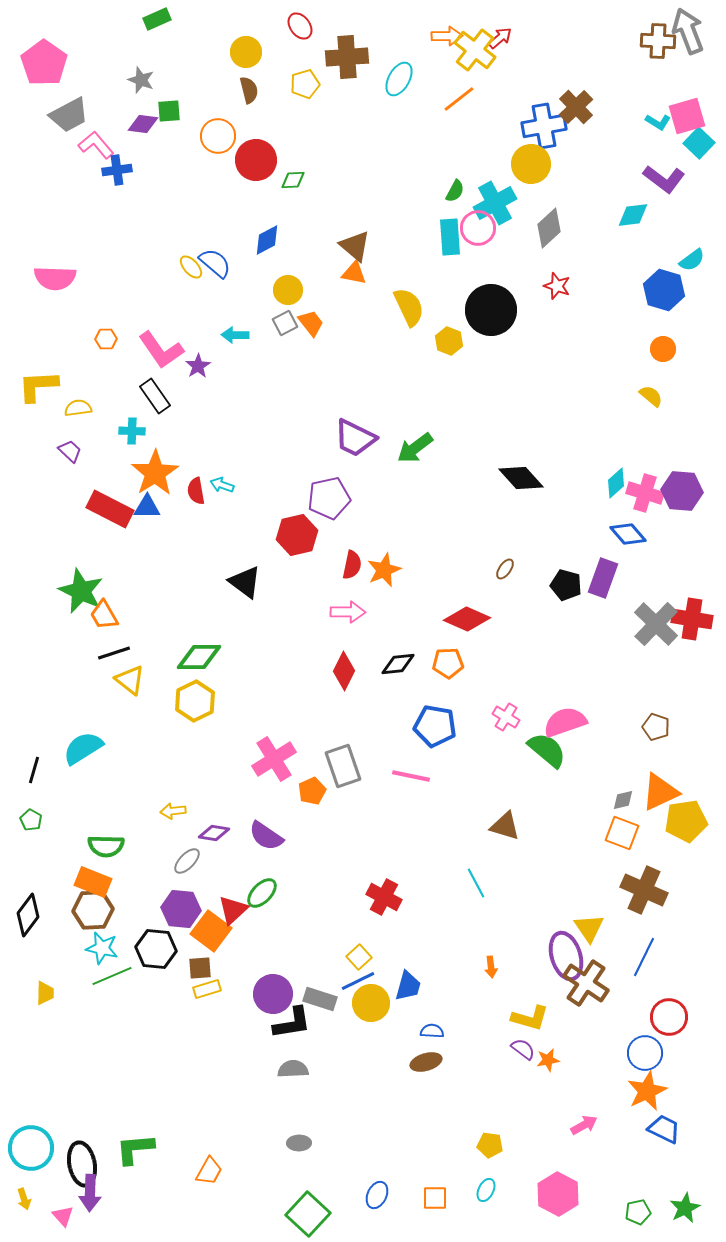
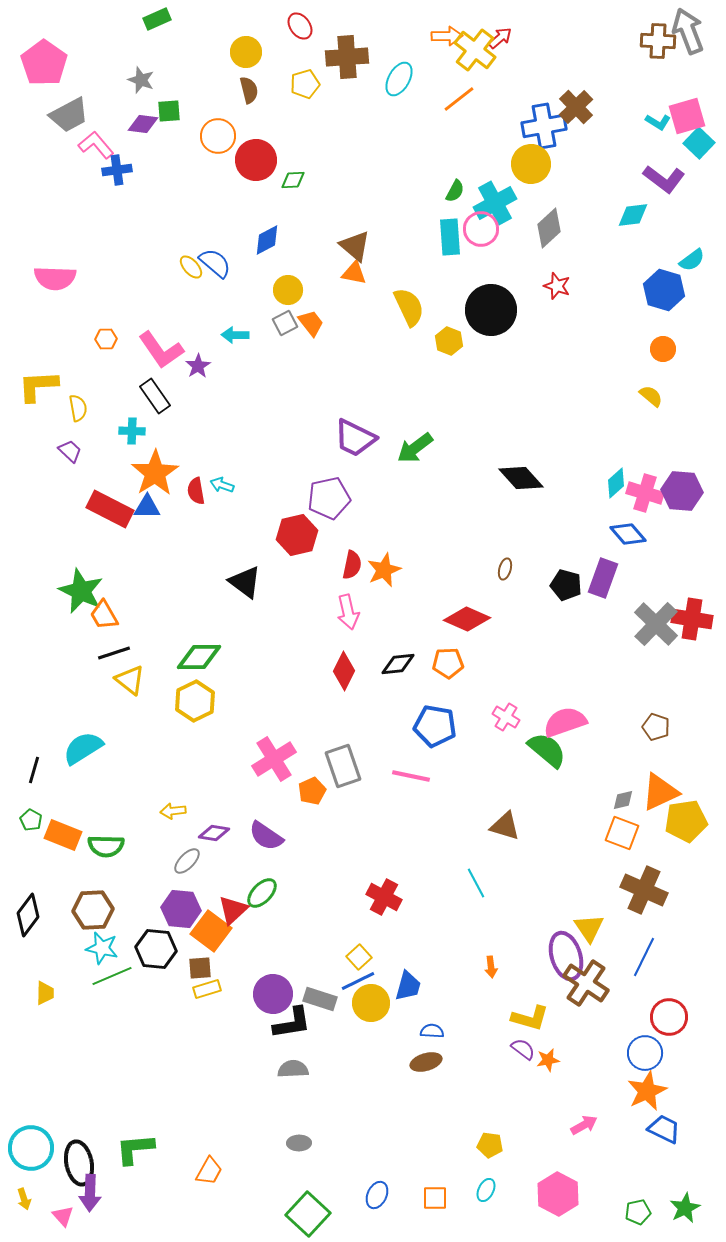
pink circle at (478, 228): moved 3 px right, 1 px down
yellow semicircle at (78, 408): rotated 88 degrees clockwise
brown ellipse at (505, 569): rotated 20 degrees counterclockwise
pink arrow at (348, 612): rotated 76 degrees clockwise
orange rectangle at (93, 882): moved 30 px left, 47 px up
black ellipse at (82, 1164): moved 3 px left, 1 px up
